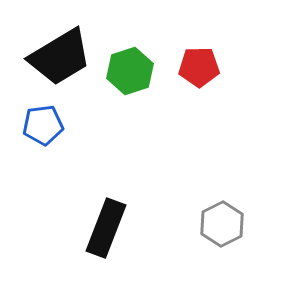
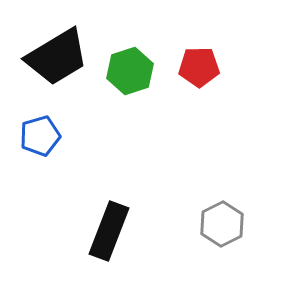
black trapezoid: moved 3 px left
blue pentagon: moved 3 px left, 11 px down; rotated 9 degrees counterclockwise
black rectangle: moved 3 px right, 3 px down
